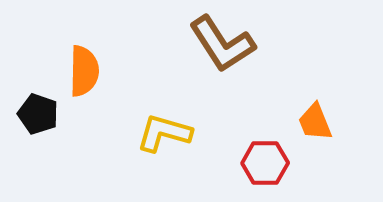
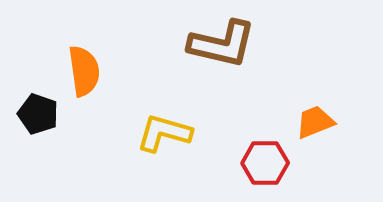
brown L-shape: rotated 44 degrees counterclockwise
orange semicircle: rotated 9 degrees counterclockwise
orange trapezoid: rotated 90 degrees clockwise
